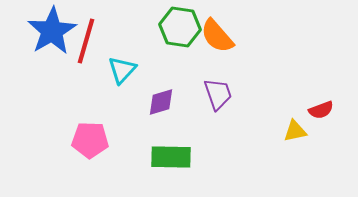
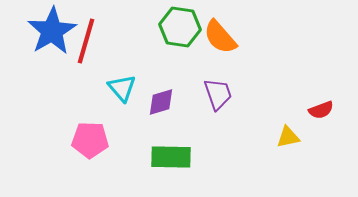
orange semicircle: moved 3 px right, 1 px down
cyan triangle: moved 18 px down; rotated 24 degrees counterclockwise
yellow triangle: moved 7 px left, 6 px down
